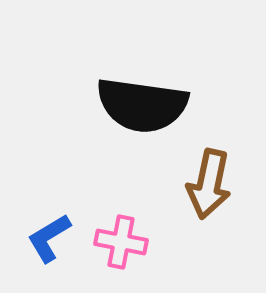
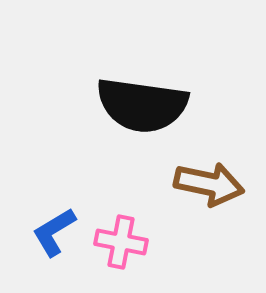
brown arrow: rotated 90 degrees counterclockwise
blue L-shape: moved 5 px right, 6 px up
